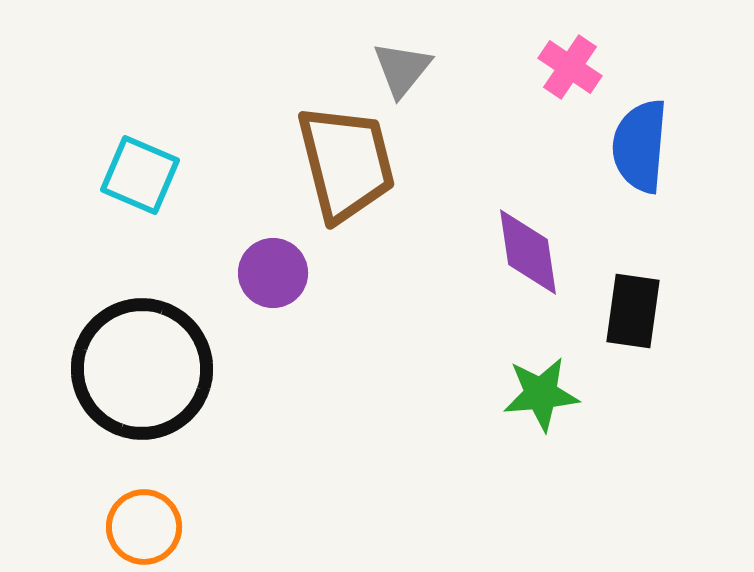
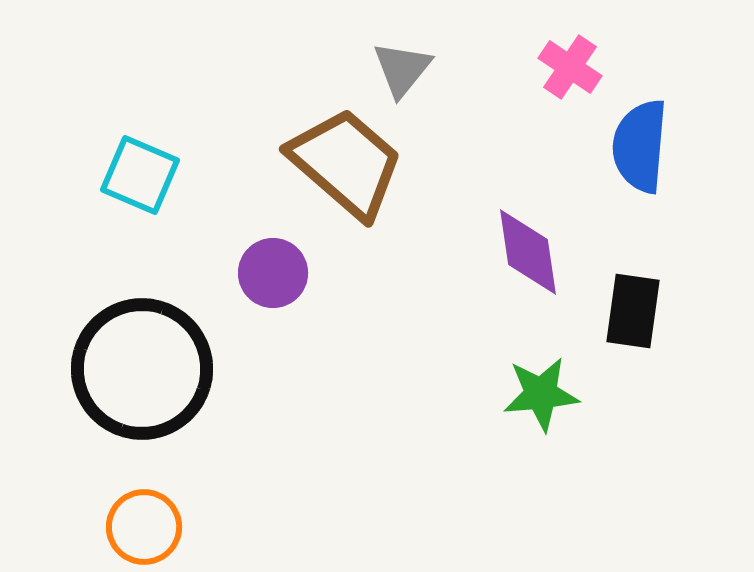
brown trapezoid: rotated 35 degrees counterclockwise
